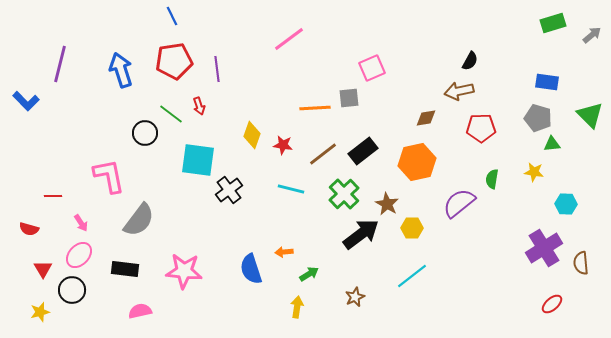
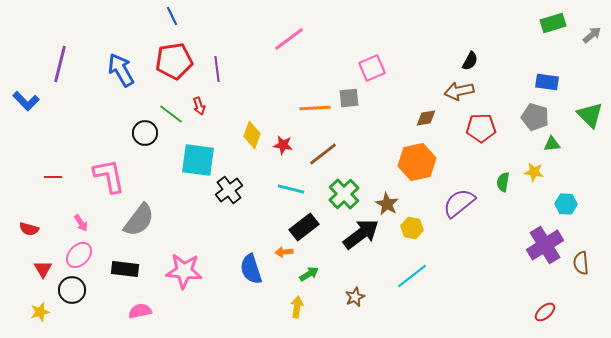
blue arrow at (121, 70): rotated 12 degrees counterclockwise
gray pentagon at (538, 118): moved 3 px left, 1 px up
black rectangle at (363, 151): moved 59 px left, 76 px down
green semicircle at (492, 179): moved 11 px right, 3 px down
red line at (53, 196): moved 19 px up
yellow hexagon at (412, 228): rotated 10 degrees clockwise
purple cross at (544, 248): moved 1 px right, 3 px up
red ellipse at (552, 304): moved 7 px left, 8 px down
